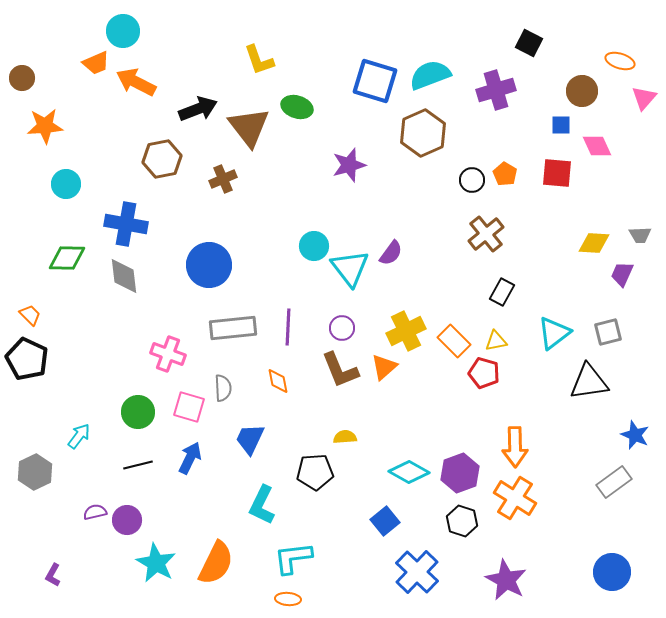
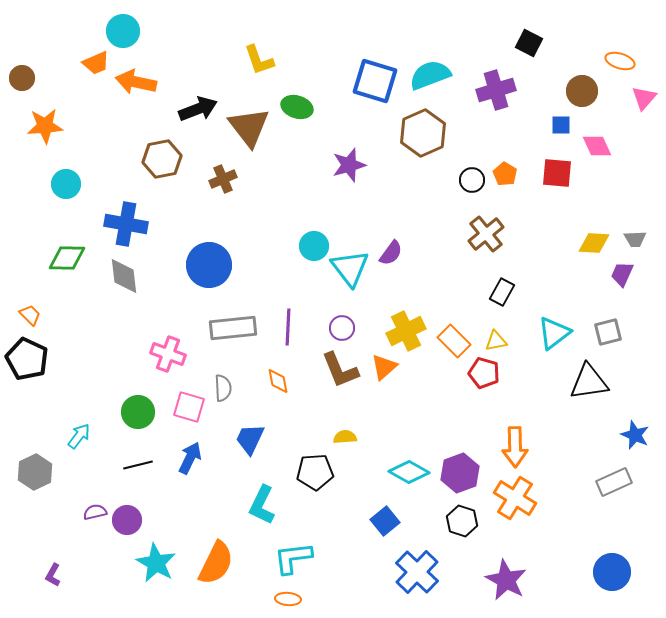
orange arrow at (136, 82): rotated 15 degrees counterclockwise
gray trapezoid at (640, 235): moved 5 px left, 4 px down
gray rectangle at (614, 482): rotated 12 degrees clockwise
